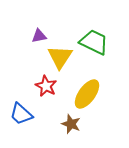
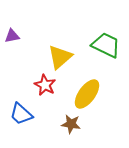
purple triangle: moved 27 px left
green trapezoid: moved 12 px right, 3 px down
yellow triangle: rotated 16 degrees clockwise
red star: moved 1 px left, 1 px up
brown star: rotated 12 degrees counterclockwise
